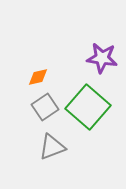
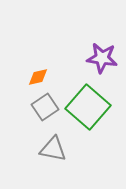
gray triangle: moved 1 px right, 2 px down; rotated 32 degrees clockwise
